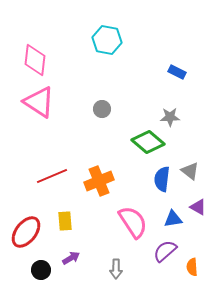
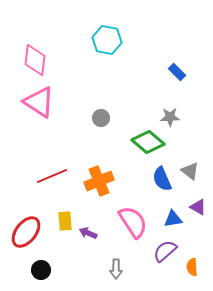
blue rectangle: rotated 18 degrees clockwise
gray circle: moved 1 px left, 9 px down
blue semicircle: rotated 30 degrees counterclockwise
purple arrow: moved 17 px right, 25 px up; rotated 126 degrees counterclockwise
